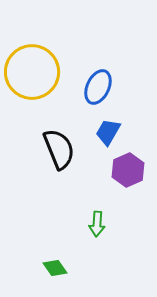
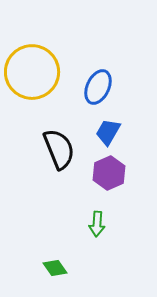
purple hexagon: moved 19 px left, 3 px down
